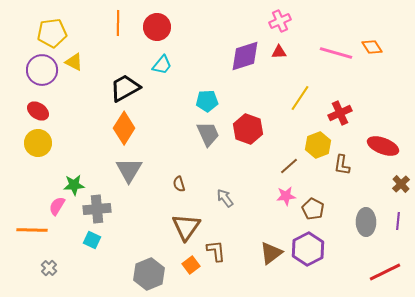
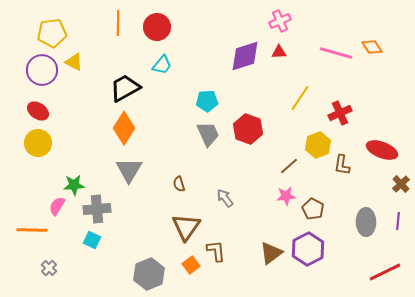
red ellipse at (383, 146): moved 1 px left, 4 px down
